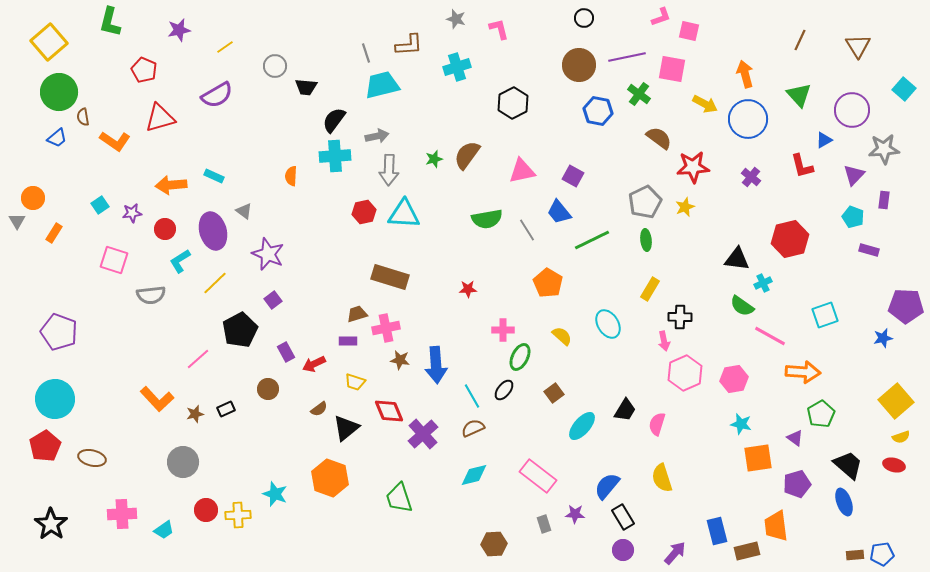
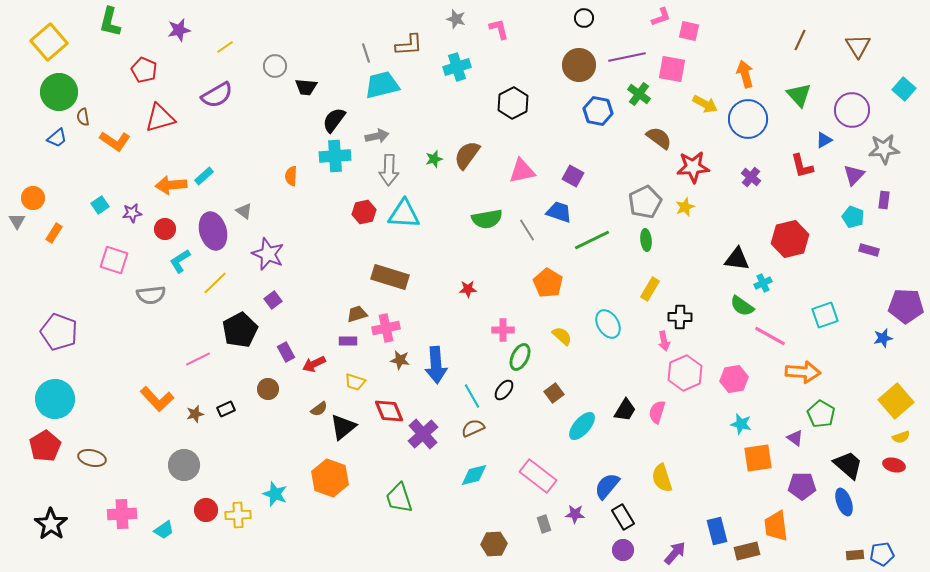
cyan rectangle at (214, 176): moved 10 px left; rotated 66 degrees counterclockwise
blue trapezoid at (559, 212): rotated 148 degrees clockwise
pink line at (198, 359): rotated 15 degrees clockwise
green pentagon at (821, 414): rotated 12 degrees counterclockwise
pink semicircle at (657, 424): moved 12 px up
black triangle at (346, 428): moved 3 px left, 1 px up
gray circle at (183, 462): moved 1 px right, 3 px down
purple pentagon at (797, 484): moved 5 px right, 2 px down; rotated 16 degrees clockwise
